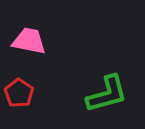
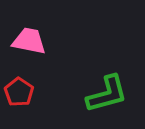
red pentagon: moved 1 px up
